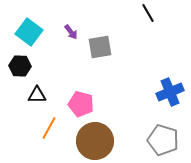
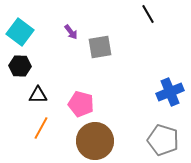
black line: moved 1 px down
cyan square: moved 9 px left
black triangle: moved 1 px right
orange line: moved 8 px left
